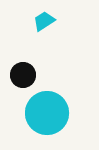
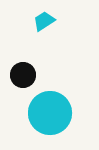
cyan circle: moved 3 px right
